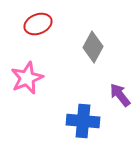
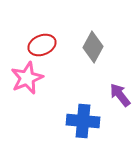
red ellipse: moved 4 px right, 21 px down
